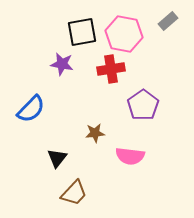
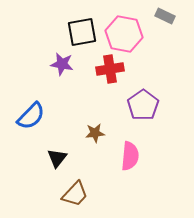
gray rectangle: moved 3 px left, 5 px up; rotated 66 degrees clockwise
red cross: moved 1 px left
blue semicircle: moved 7 px down
pink semicircle: rotated 92 degrees counterclockwise
brown trapezoid: moved 1 px right, 1 px down
